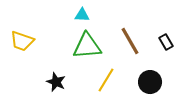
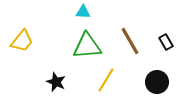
cyan triangle: moved 1 px right, 3 px up
yellow trapezoid: rotated 70 degrees counterclockwise
black circle: moved 7 px right
